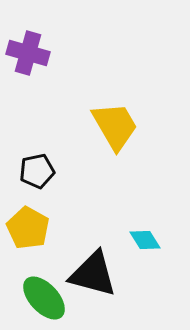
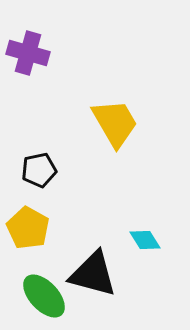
yellow trapezoid: moved 3 px up
black pentagon: moved 2 px right, 1 px up
green ellipse: moved 2 px up
